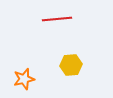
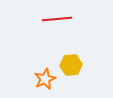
orange star: moved 21 px right; rotated 10 degrees counterclockwise
